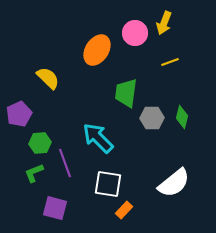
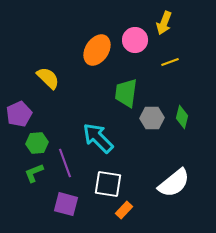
pink circle: moved 7 px down
green hexagon: moved 3 px left
purple square: moved 11 px right, 4 px up
